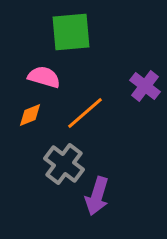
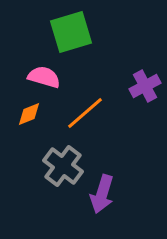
green square: rotated 12 degrees counterclockwise
purple cross: rotated 24 degrees clockwise
orange diamond: moved 1 px left, 1 px up
gray cross: moved 1 px left, 2 px down
purple arrow: moved 5 px right, 2 px up
